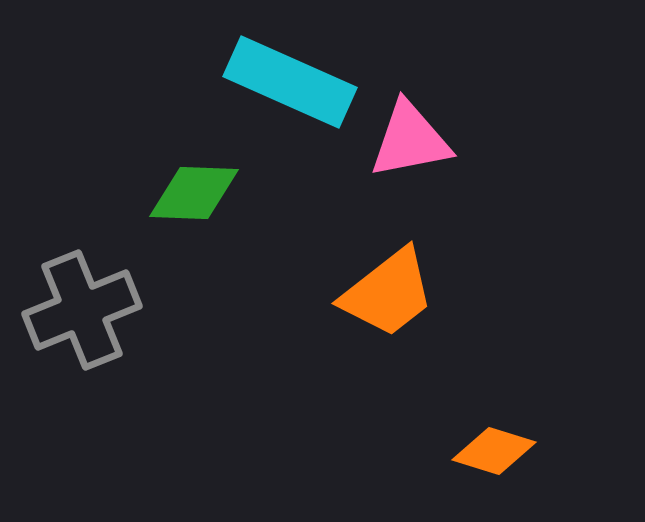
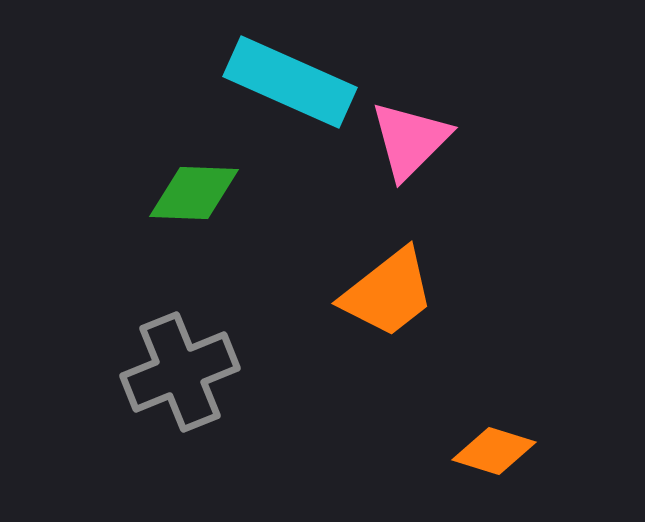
pink triangle: rotated 34 degrees counterclockwise
gray cross: moved 98 px right, 62 px down
